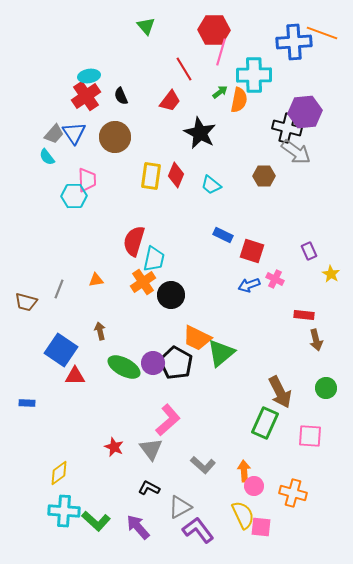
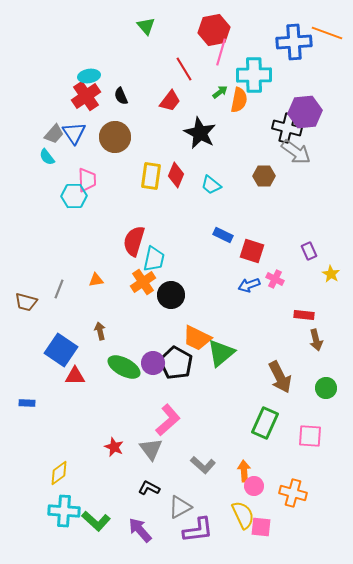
red hexagon at (214, 30): rotated 12 degrees counterclockwise
orange line at (322, 33): moved 5 px right
brown arrow at (280, 392): moved 15 px up
purple arrow at (138, 527): moved 2 px right, 3 px down
purple L-shape at (198, 530): rotated 120 degrees clockwise
